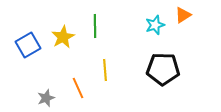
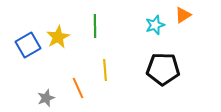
yellow star: moved 5 px left
